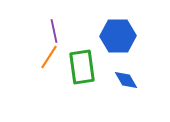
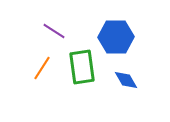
purple line: rotated 45 degrees counterclockwise
blue hexagon: moved 2 px left, 1 px down
orange line: moved 7 px left, 11 px down
